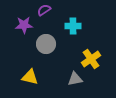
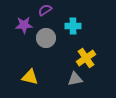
purple semicircle: moved 1 px right
gray circle: moved 6 px up
yellow cross: moved 5 px left, 1 px up
